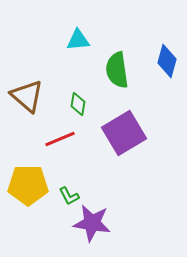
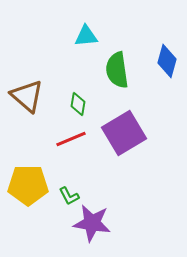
cyan triangle: moved 8 px right, 4 px up
red line: moved 11 px right
